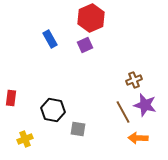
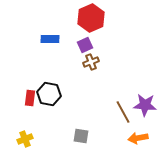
blue rectangle: rotated 60 degrees counterclockwise
brown cross: moved 43 px left, 18 px up
red rectangle: moved 19 px right
purple star: rotated 10 degrees counterclockwise
black hexagon: moved 4 px left, 16 px up
gray square: moved 3 px right, 7 px down
orange arrow: rotated 12 degrees counterclockwise
